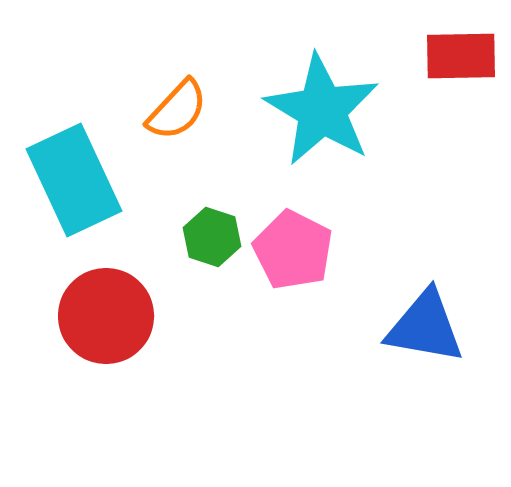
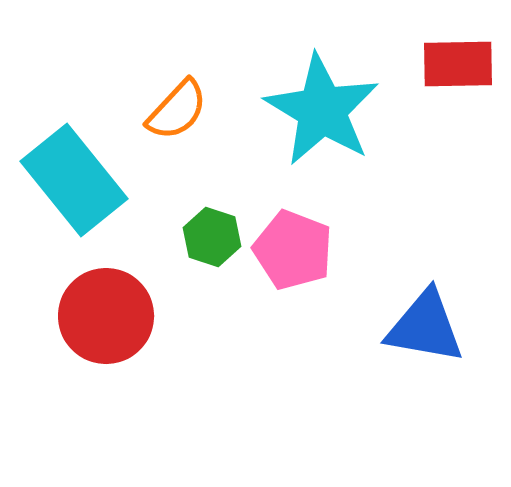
red rectangle: moved 3 px left, 8 px down
cyan rectangle: rotated 14 degrees counterclockwise
pink pentagon: rotated 6 degrees counterclockwise
